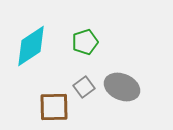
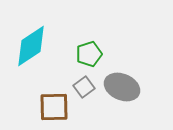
green pentagon: moved 4 px right, 12 px down
